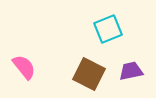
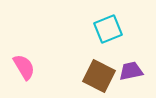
pink semicircle: rotated 8 degrees clockwise
brown square: moved 10 px right, 2 px down
